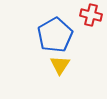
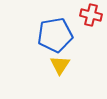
blue pentagon: rotated 20 degrees clockwise
